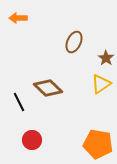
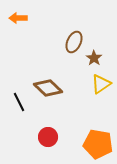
brown star: moved 12 px left
red circle: moved 16 px right, 3 px up
